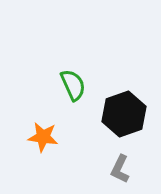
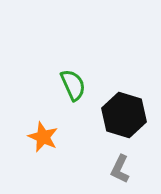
black hexagon: moved 1 px down; rotated 24 degrees counterclockwise
orange star: rotated 16 degrees clockwise
